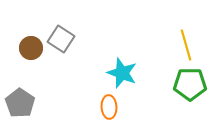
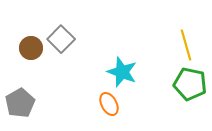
gray square: rotated 12 degrees clockwise
cyan star: moved 1 px up
green pentagon: rotated 12 degrees clockwise
gray pentagon: rotated 8 degrees clockwise
orange ellipse: moved 3 px up; rotated 25 degrees counterclockwise
